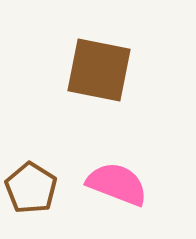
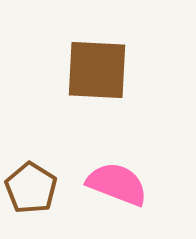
brown square: moved 2 px left; rotated 8 degrees counterclockwise
